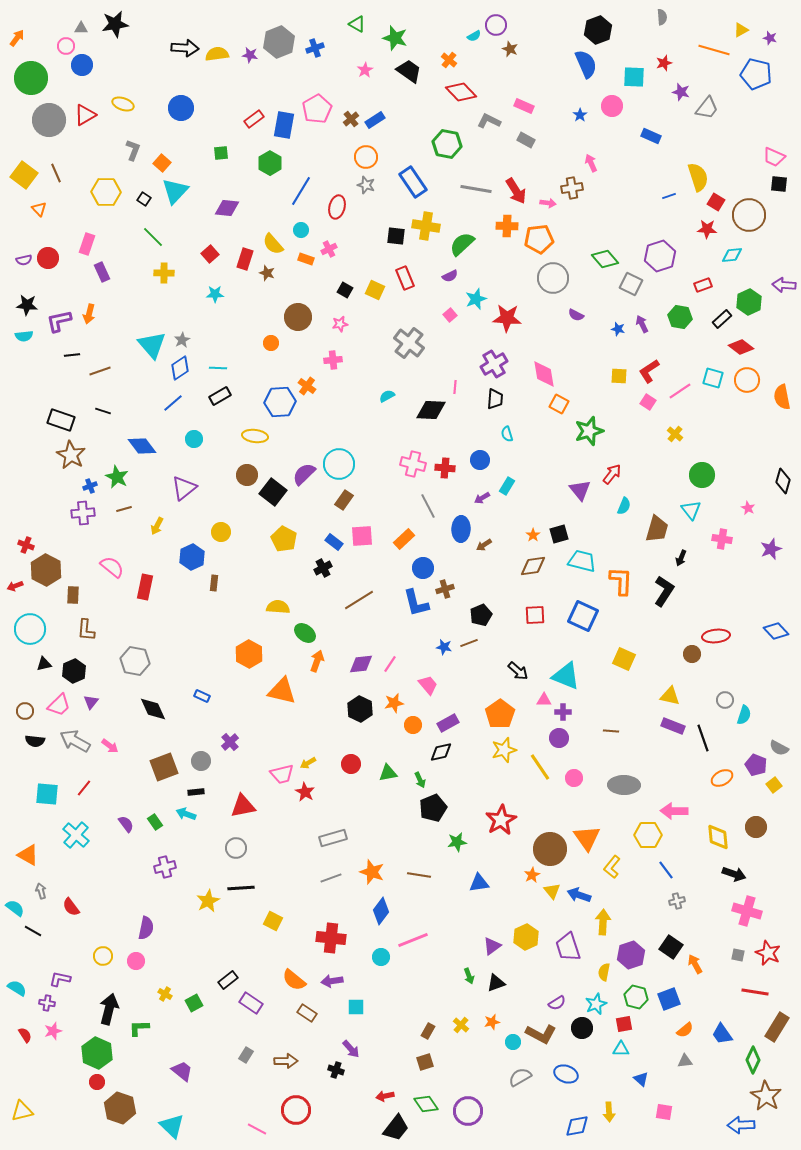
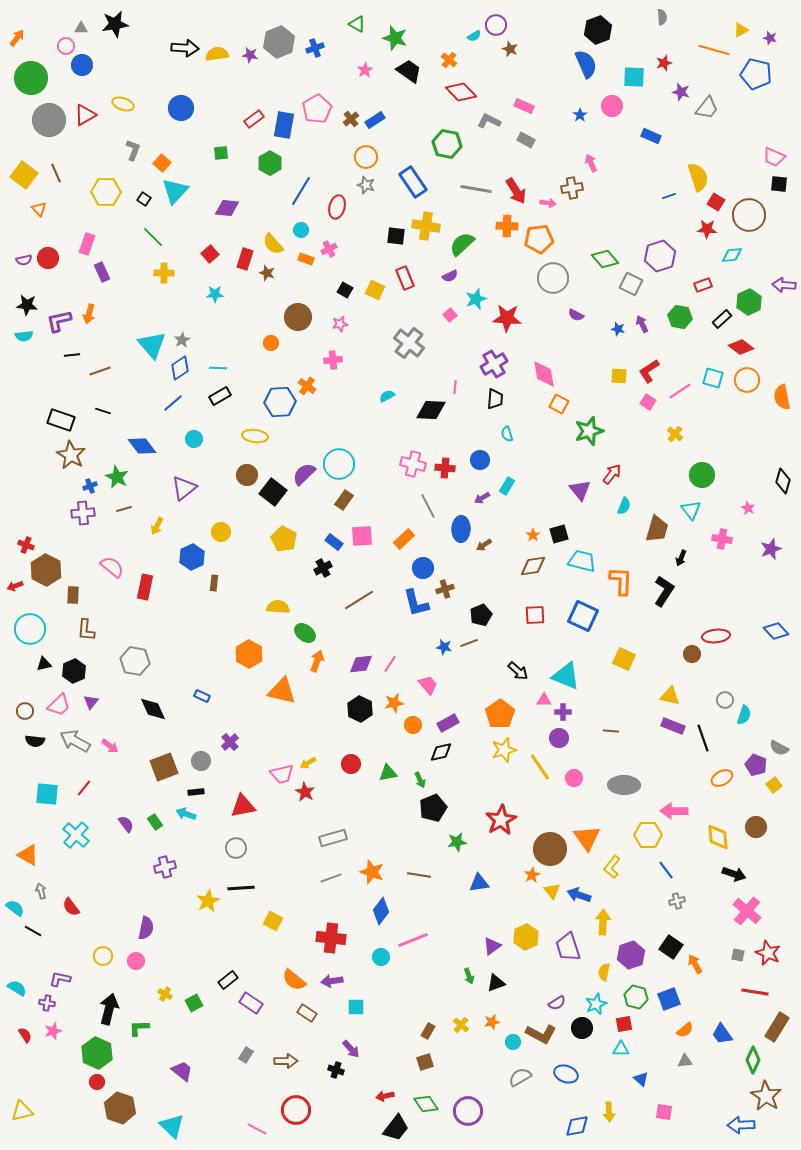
pink cross at (747, 911): rotated 24 degrees clockwise
